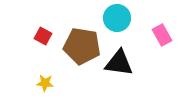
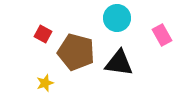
red square: moved 2 px up
brown pentagon: moved 6 px left, 6 px down; rotated 6 degrees clockwise
yellow star: rotated 24 degrees counterclockwise
